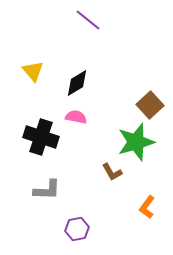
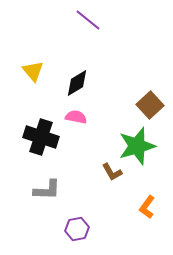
green star: moved 1 px right, 4 px down
